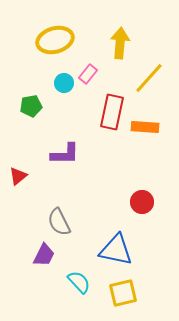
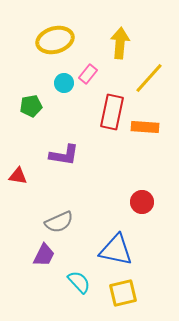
purple L-shape: moved 1 px left, 1 px down; rotated 8 degrees clockwise
red triangle: rotated 48 degrees clockwise
gray semicircle: rotated 88 degrees counterclockwise
